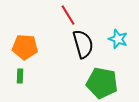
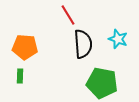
black semicircle: rotated 12 degrees clockwise
